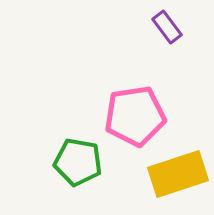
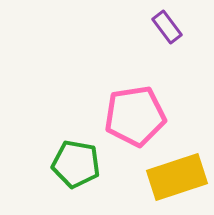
green pentagon: moved 2 px left, 2 px down
yellow rectangle: moved 1 px left, 3 px down
